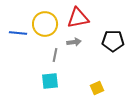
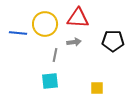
red triangle: rotated 15 degrees clockwise
yellow square: rotated 24 degrees clockwise
